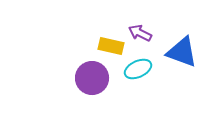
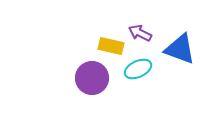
blue triangle: moved 2 px left, 3 px up
